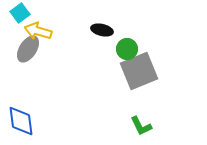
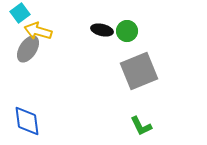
green circle: moved 18 px up
blue diamond: moved 6 px right
